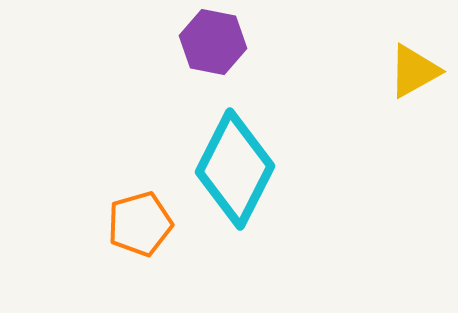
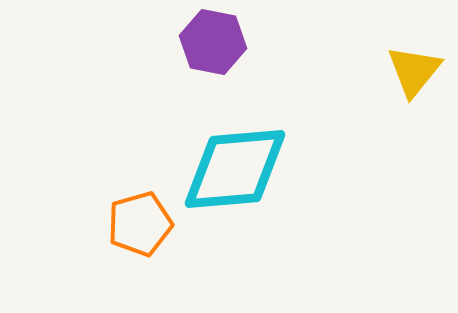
yellow triangle: rotated 22 degrees counterclockwise
cyan diamond: rotated 58 degrees clockwise
